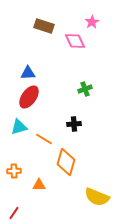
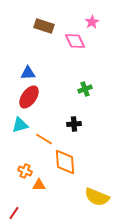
cyan triangle: moved 1 px right, 2 px up
orange diamond: moved 1 px left; rotated 20 degrees counterclockwise
orange cross: moved 11 px right; rotated 24 degrees clockwise
